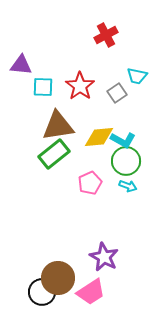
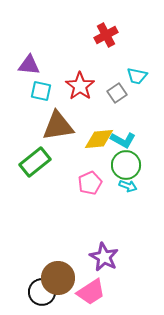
purple triangle: moved 8 px right
cyan square: moved 2 px left, 4 px down; rotated 10 degrees clockwise
yellow diamond: moved 2 px down
green rectangle: moved 19 px left, 8 px down
green circle: moved 4 px down
